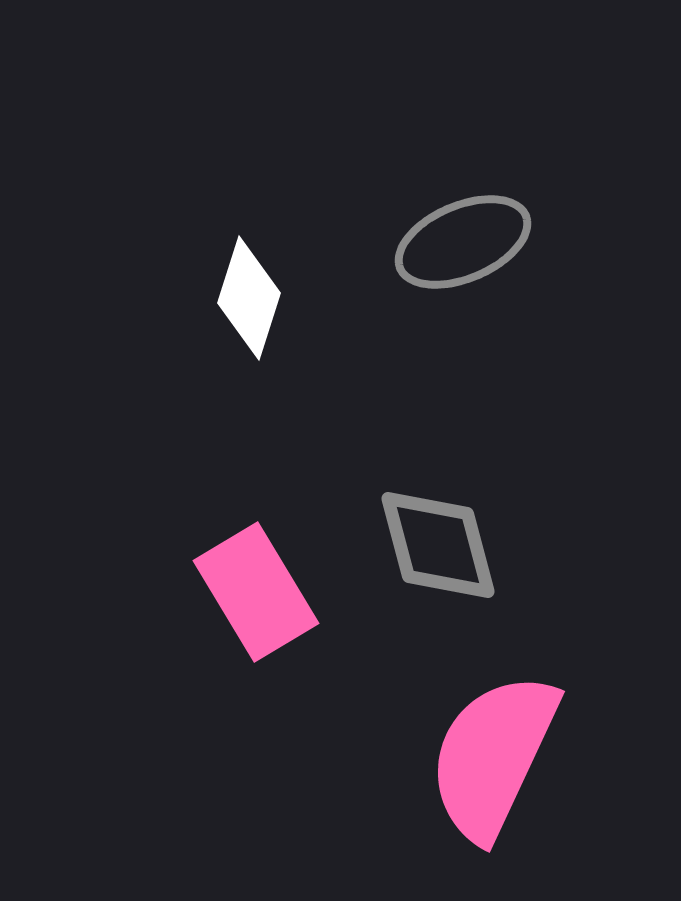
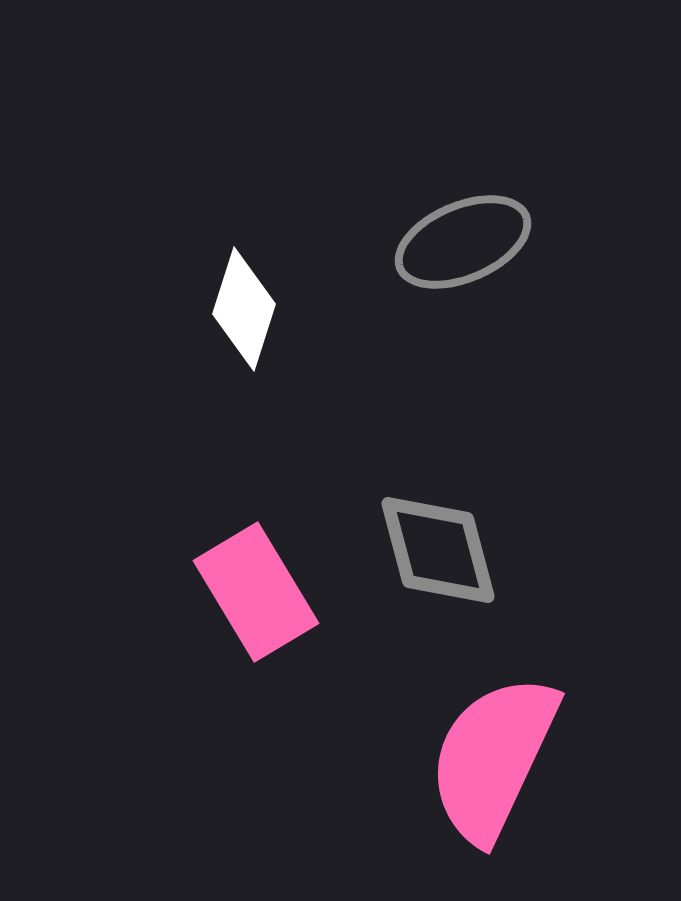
white diamond: moved 5 px left, 11 px down
gray diamond: moved 5 px down
pink semicircle: moved 2 px down
